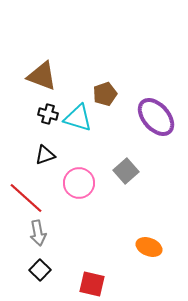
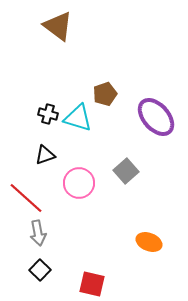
brown triangle: moved 16 px right, 50 px up; rotated 16 degrees clockwise
orange ellipse: moved 5 px up
